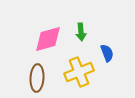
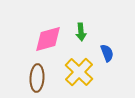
yellow cross: rotated 24 degrees counterclockwise
